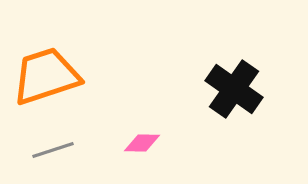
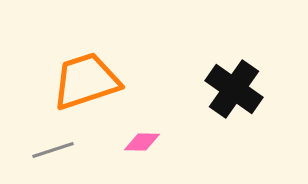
orange trapezoid: moved 40 px right, 5 px down
pink diamond: moved 1 px up
